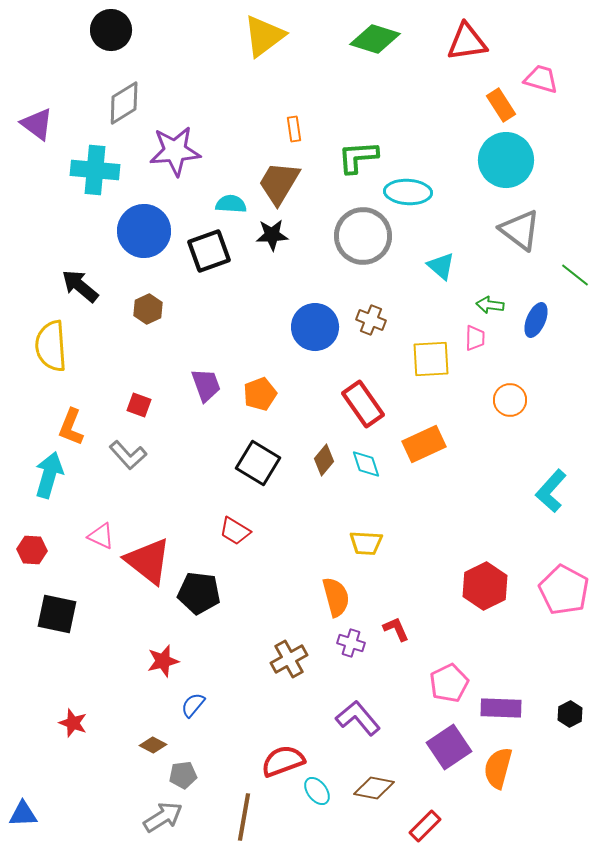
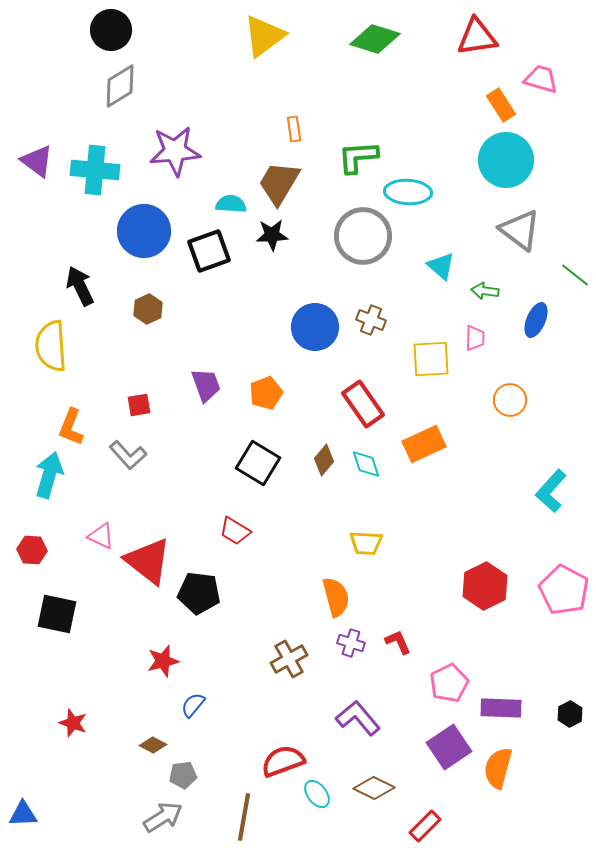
red triangle at (467, 42): moved 10 px right, 5 px up
gray diamond at (124, 103): moved 4 px left, 17 px up
purple triangle at (37, 124): moved 37 px down
black arrow at (80, 286): rotated 24 degrees clockwise
green arrow at (490, 305): moved 5 px left, 14 px up
orange pentagon at (260, 394): moved 6 px right, 1 px up
red square at (139, 405): rotated 30 degrees counterclockwise
red L-shape at (396, 629): moved 2 px right, 13 px down
brown diamond at (374, 788): rotated 15 degrees clockwise
cyan ellipse at (317, 791): moved 3 px down
